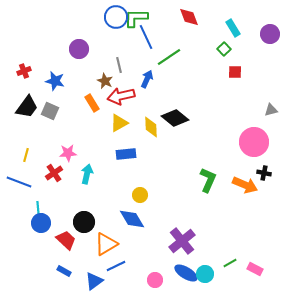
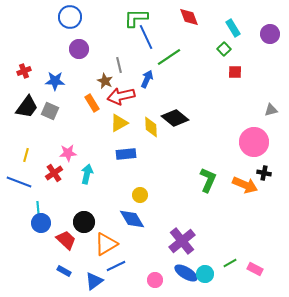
blue circle at (116, 17): moved 46 px left
blue star at (55, 81): rotated 12 degrees counterclockwise
